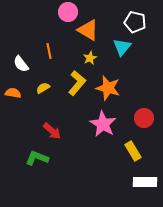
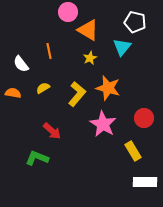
yellow L-shape: moved 11 px down
